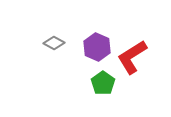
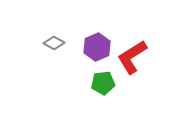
purple hexagon: rotated 12 degrees clockwise
green pentagon: rotated 30 degrees clockwise
